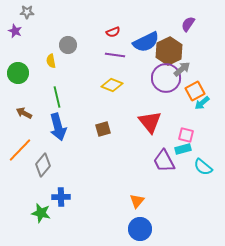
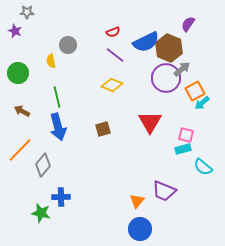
brown hexagon: moved 3 px up; rotated 12 degrees counterclockwise
purple line: rotated 30 degrees clockwise
brown arrow: moved 2 px left, 2 px up
red triangle: rotated 10 degrees clockwise
purple trapezoid: moved 30 px down; rotated 40 degrees counterclockwise
